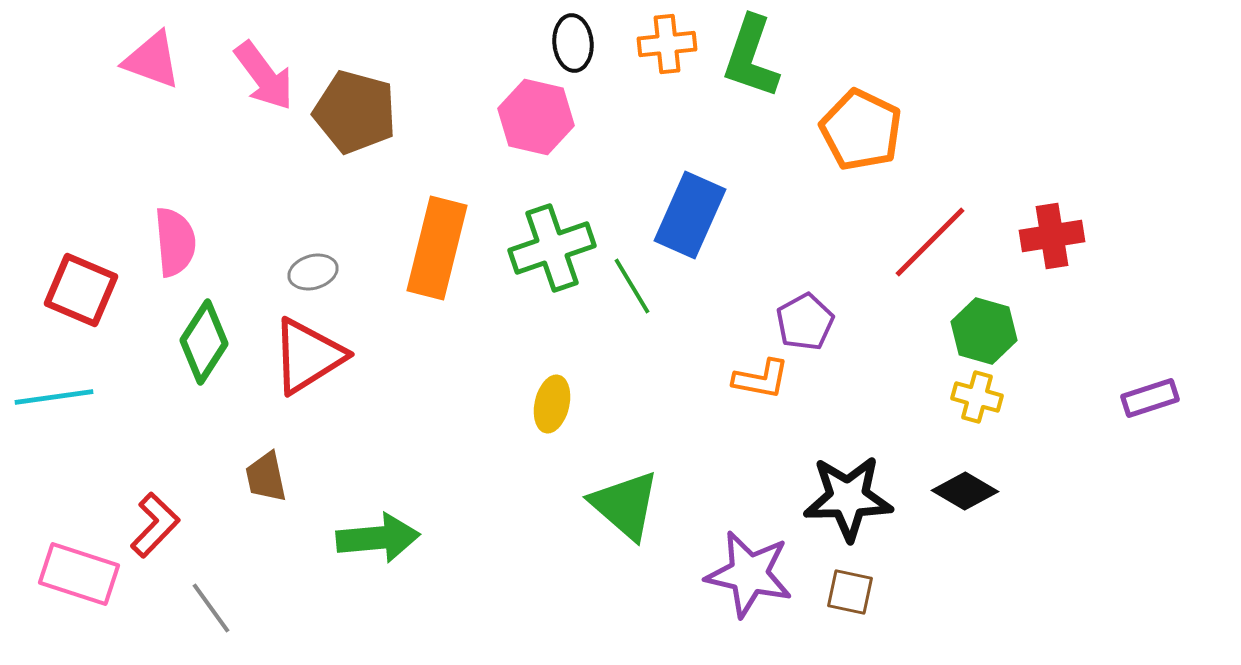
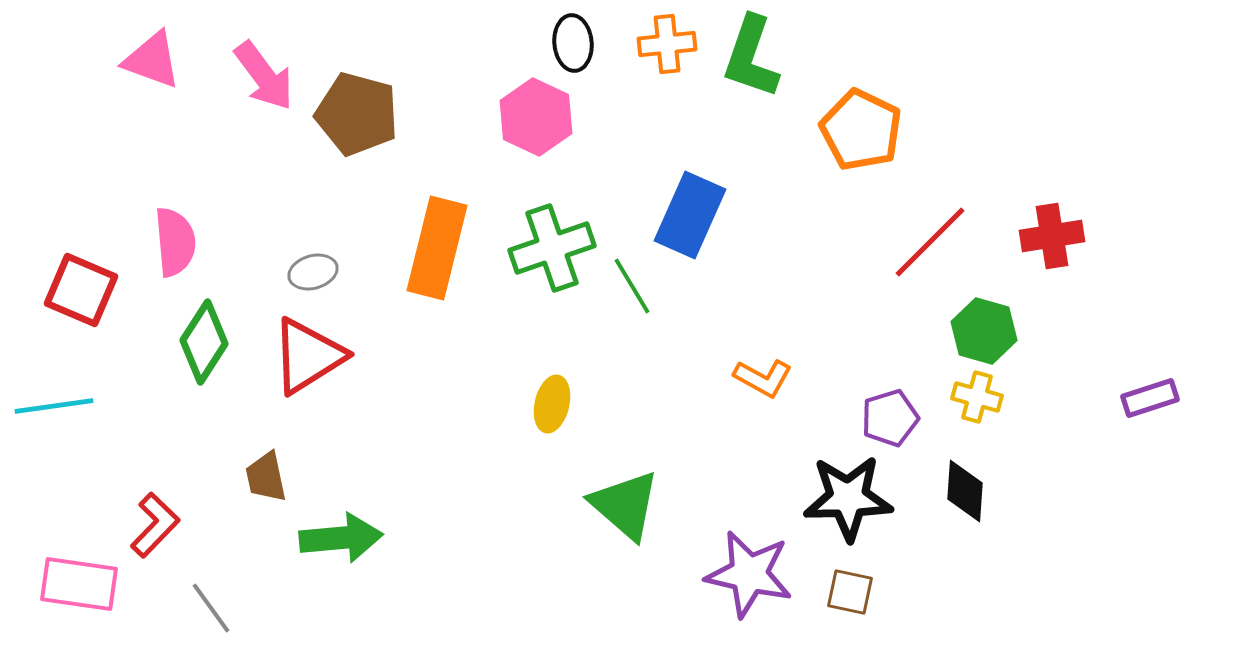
brown pentagon: moved 2 px right, 2 px down
pink hexagon: rotated 12 degrees clockwise
purple pentagon: moved 85 px right, 96 px down; rotated 12 degrees clockwise
orange L-shape: moved 2 px right, 1 px up; rotated 18 degrees clockwise
cyan line: moved 9 px down
black diamond: rotated 64 degrees clockwise
green arrow: moved 37 px left
pink rectangle: moved 10 px down; rotated 10 degrees counterclockwise
